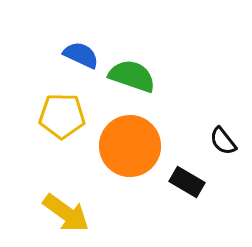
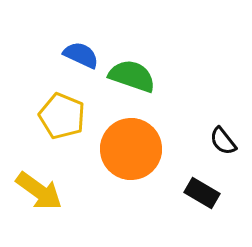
yellow pentagon: rotated 21 degrees clockwise
orange circle: moved 1 px right, 3 px down
black rectangle: moved 15 px right, 11 px down
yellow arrow: moved 27 px left, 22 px up
